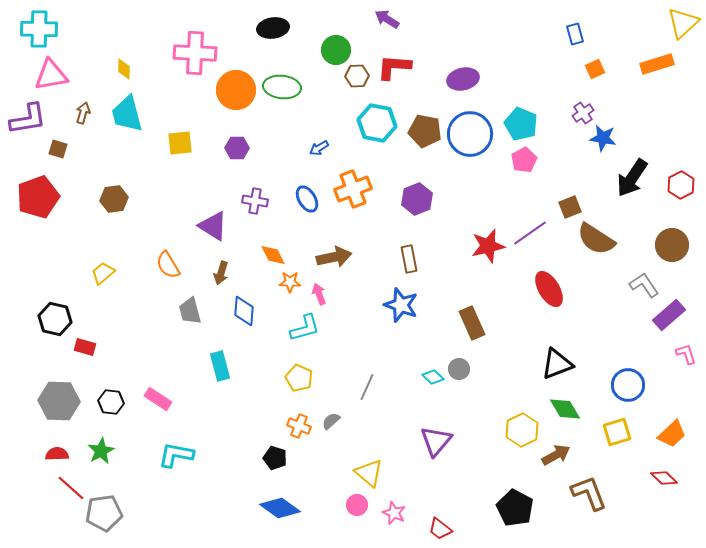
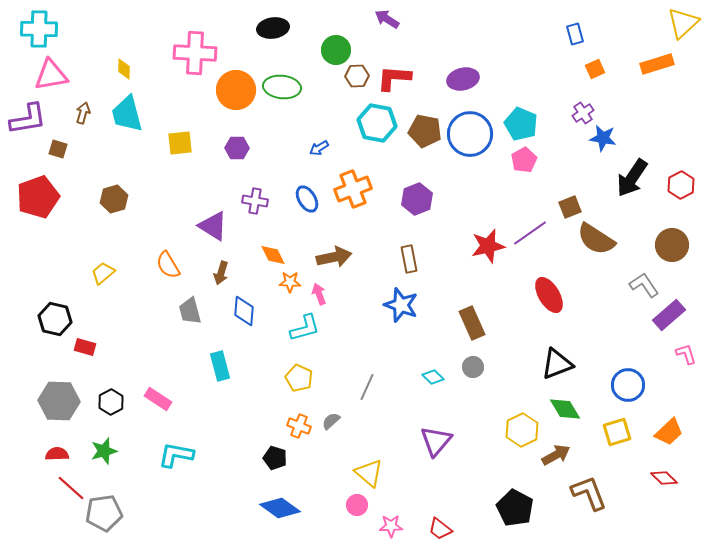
red L-shape at (394, 67): moved 11 px down
brown hexagon at (114, 199): rotated 8 degrees counterclockwise
red ellipse at (549, 289): moved 6 px down
gray circle at (459, 369): moved 14 px right, 2 px up
black hexagon at (111, 402): rotated 25 degrees clockwise
orange trapezoid at (672, 434): moved 3 px left, 2 px up
green star at (101, 451): moved 3 px right; rotated 12 degrees clockwise
pink star at (394, 513): moved 3 px left, 13 px down; rotated 25 degrees counterclockwise
